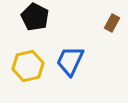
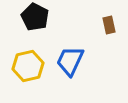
brown rectangle: moved 3 px left, 2 px down; rotated 42 degrees counterclockwise
